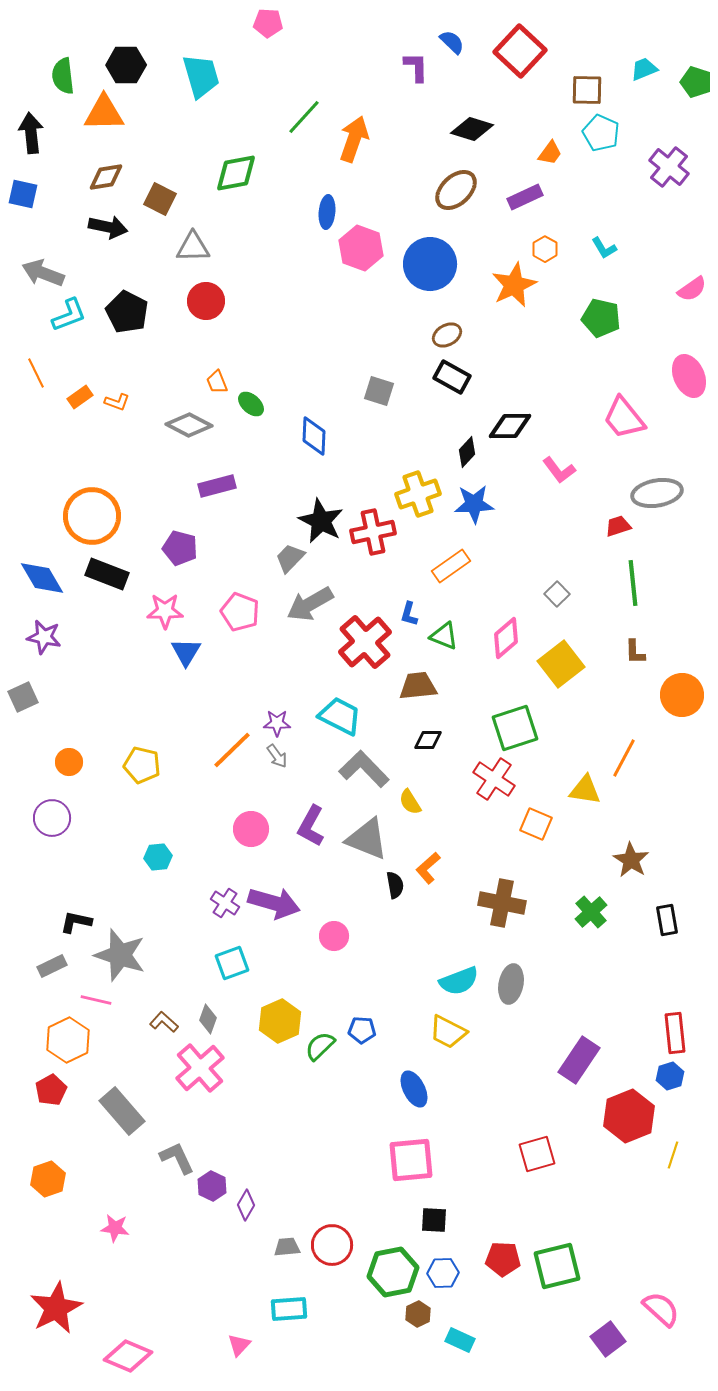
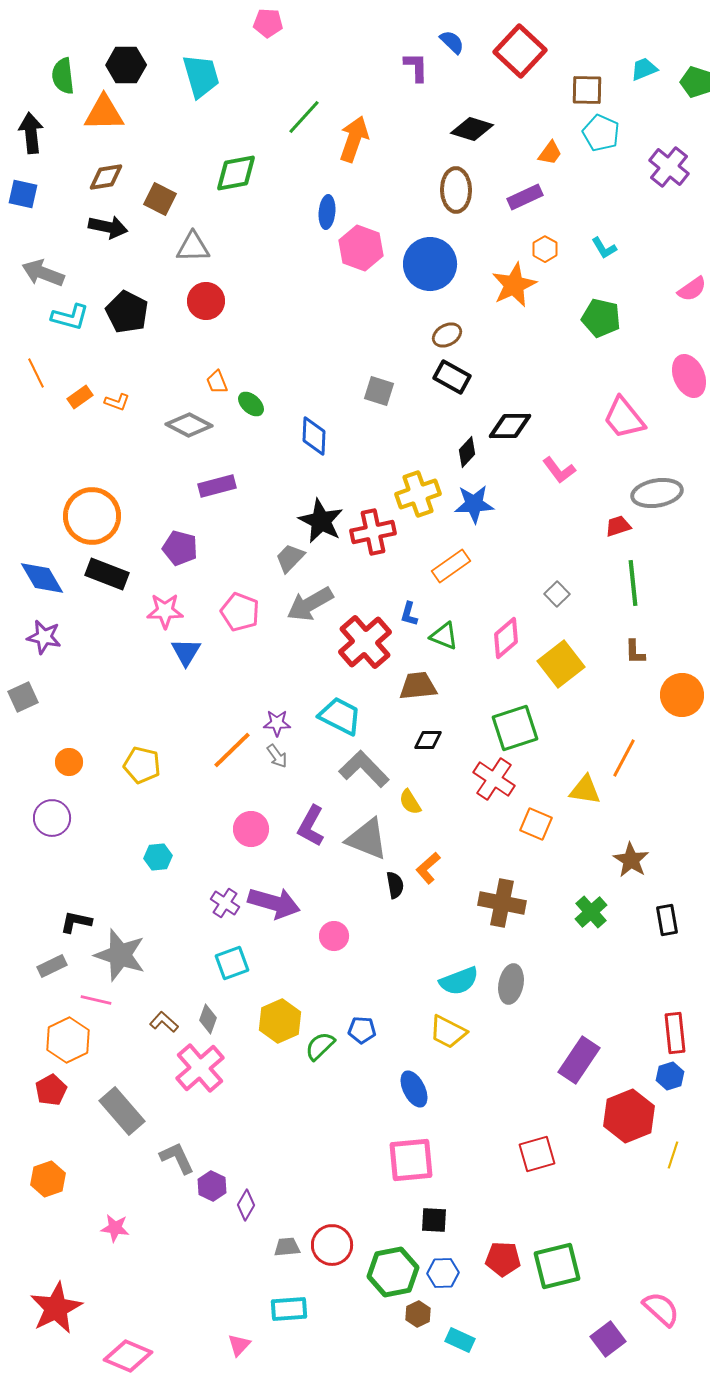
brown ellipse at (456, 190): rotated 48 degrees counterclockwise
cyan L-shape at (69, 315): moved 1 px right, 2 px down; rotated 36 degrees clockwise
